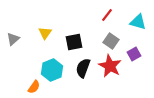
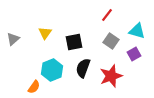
cyan triangle: moved 1 px left, 9 px down
red star: moved 1 px right, 10 px down; rotated 25 degrees clockwise
